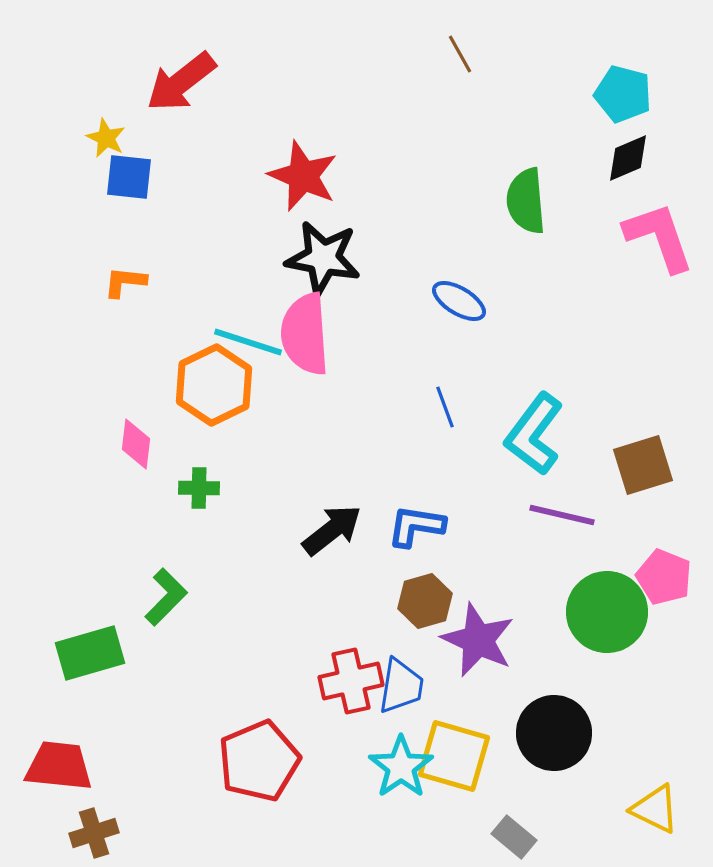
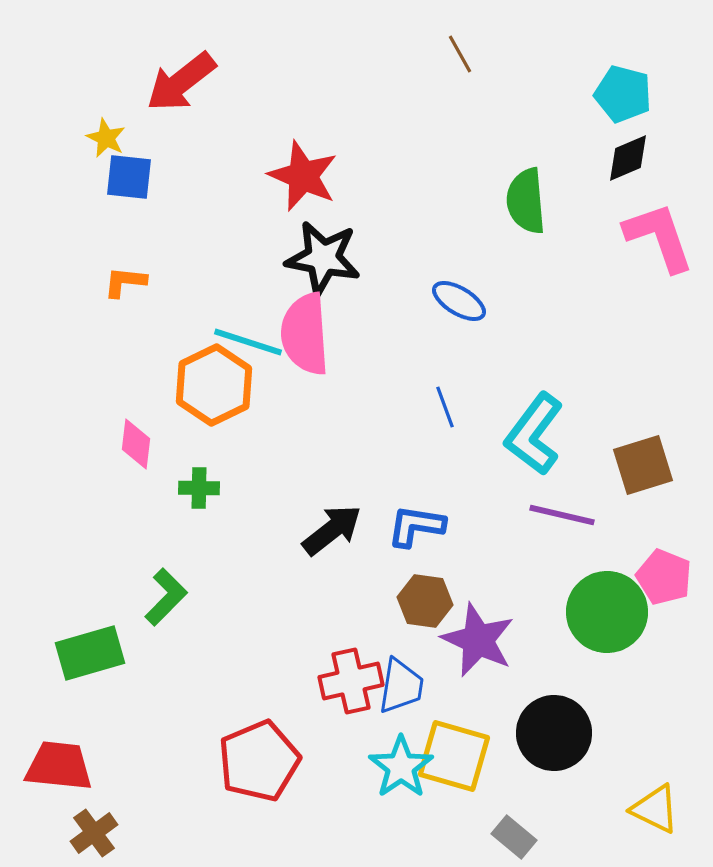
brown hexagon: rotated 24 degrees clockwise
brown cross: rotated 18 degrees counterclockwise
